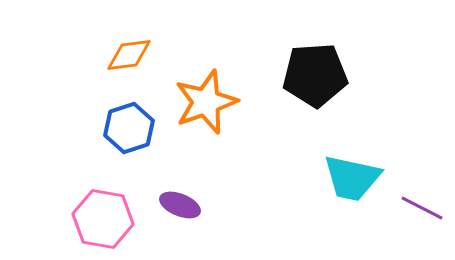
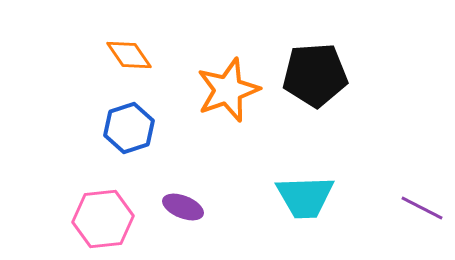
orange diamond: rotated 63 degrees clockwise
orange star: moved 22 px right, 12 px up
cyan trapezoid: moved 47 px left, 19 px down; rotated 14 degrees counterclockwise
purple ellipse: moved 3 px right, 2 px down
pink hexagon: rotated 16 degrees counterclockwise
